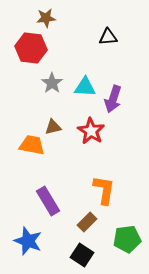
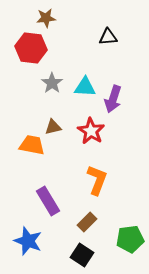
orange L-shape: moved 7 px left, 10 px up; rotated 12 degrees clockwise
green pentagon: moved 3 px right
